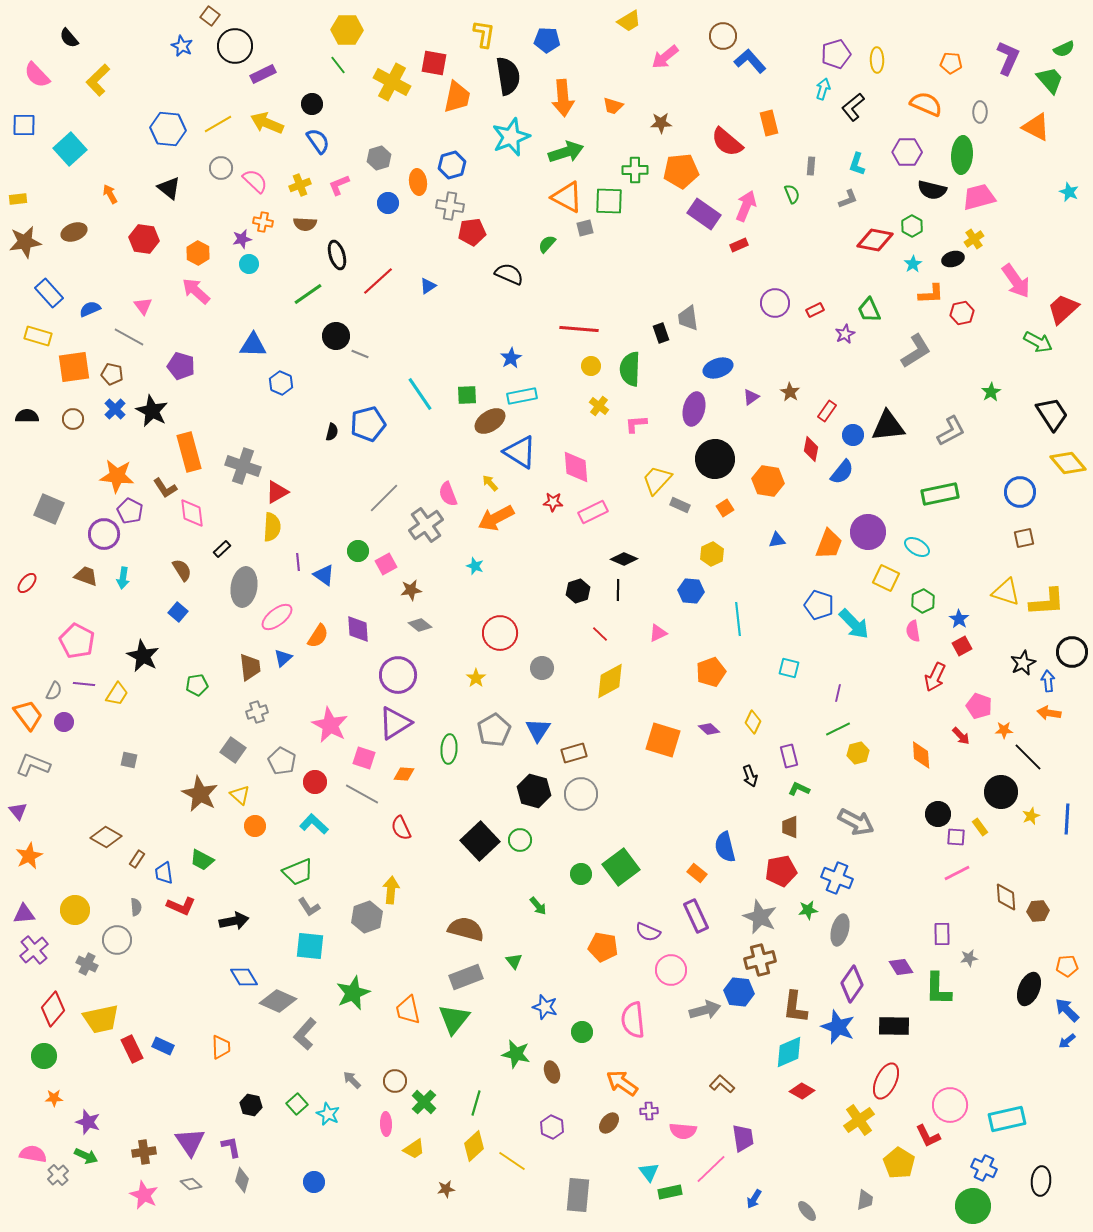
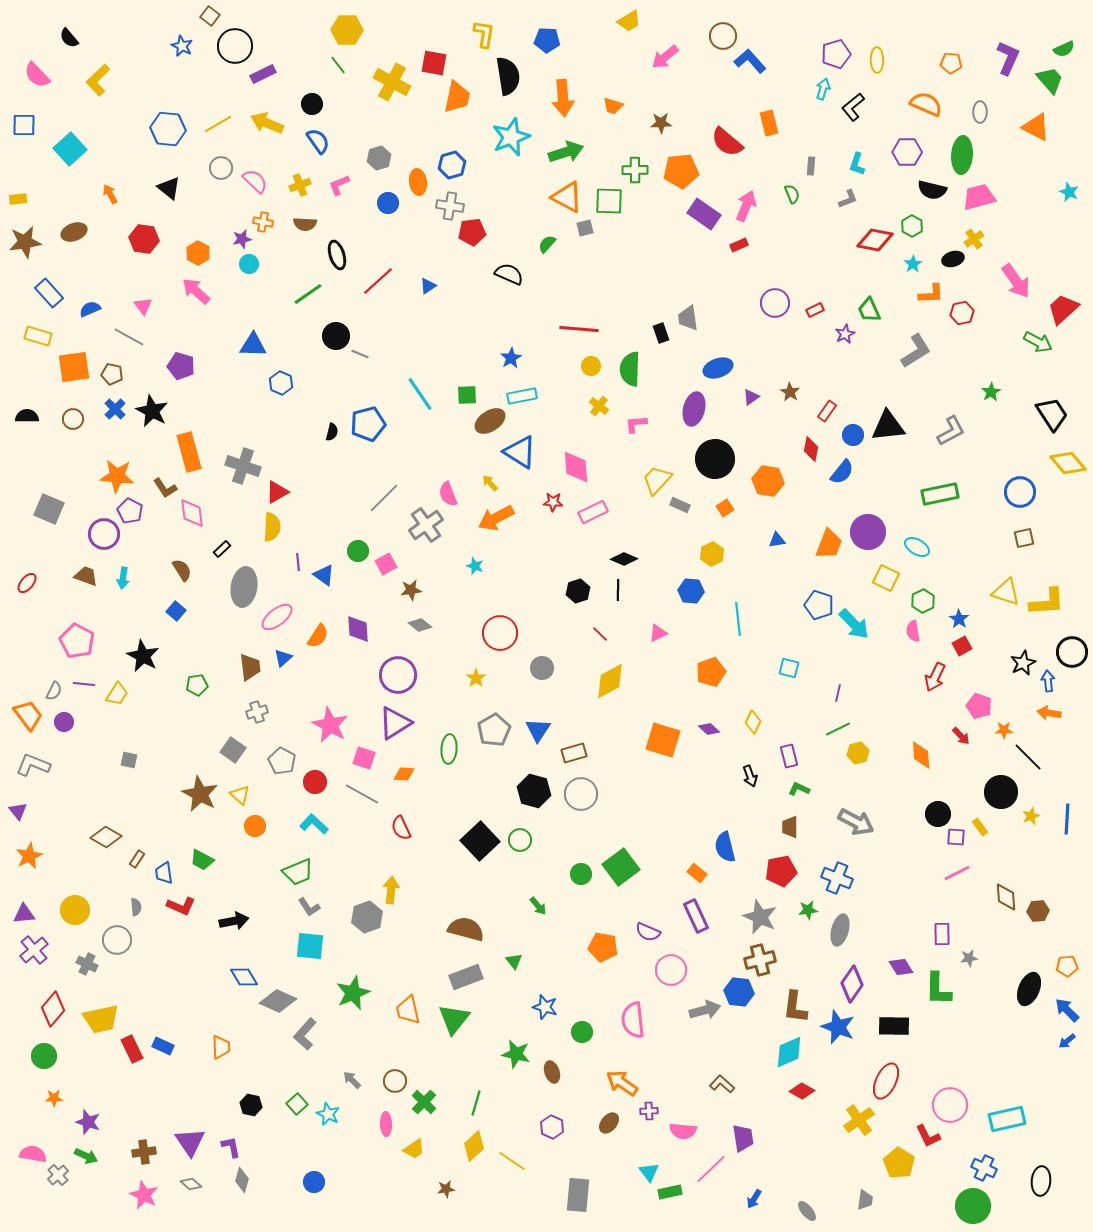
blue square at (178, 612): moved 2 px left, 1 px up
